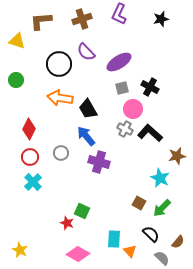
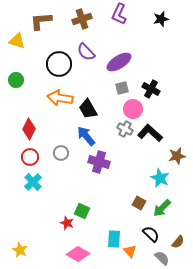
black cross: moved 1 px right, 2 px down
